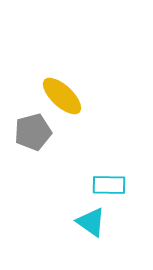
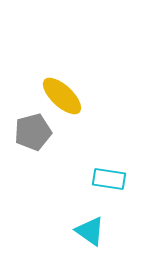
cyan rectangle: moved 6 px up; rotated 8 degrees clockwise
cyan triangle: moved 1 px left, 9 px down
